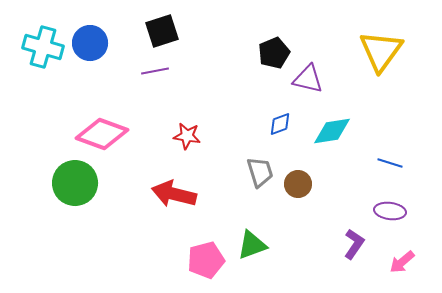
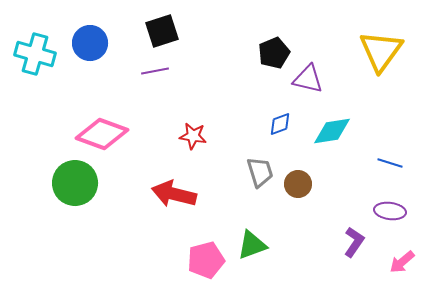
cyan cross: moved 8 px left, 7 px down
red star: moved 6 px right
purple L-shape: moved 2 px up
